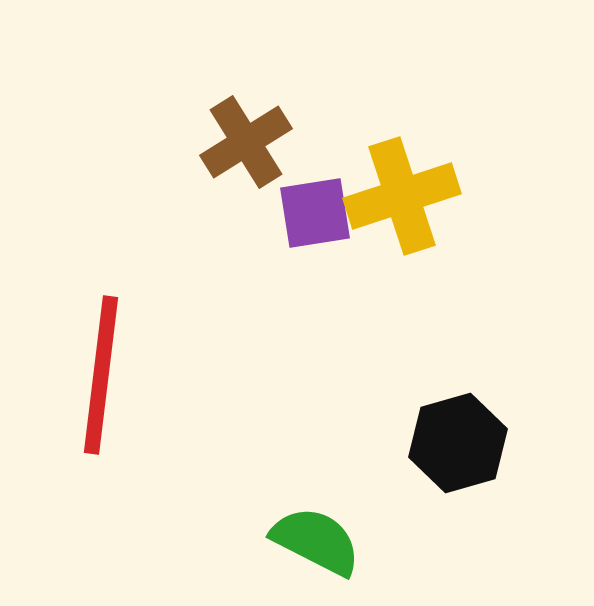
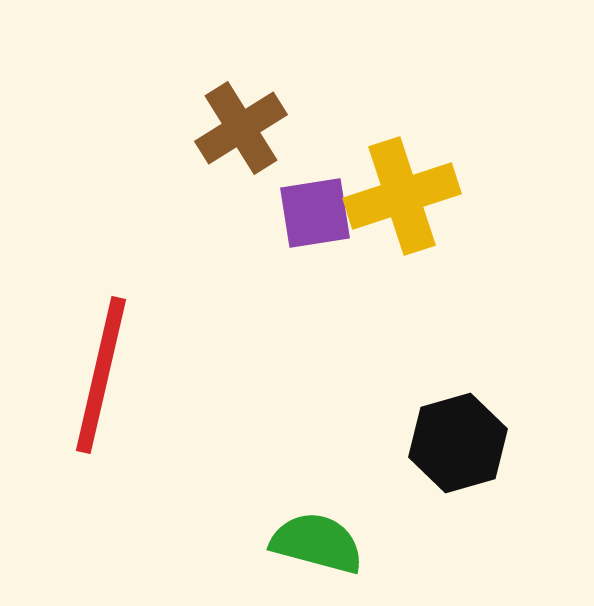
brown cross: moved 5 px left, 14 px up
red line: rotated 6 degrees clockwise
green semicircle: moved 1 px right, 2 px down; rotated 12 degrees counterclockwise
